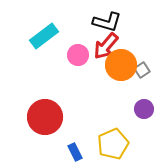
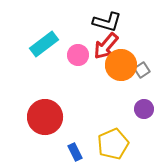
cyan rectangle: moved 8 px down
